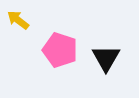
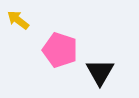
black triangle: moved 6 px left, 14 px down
